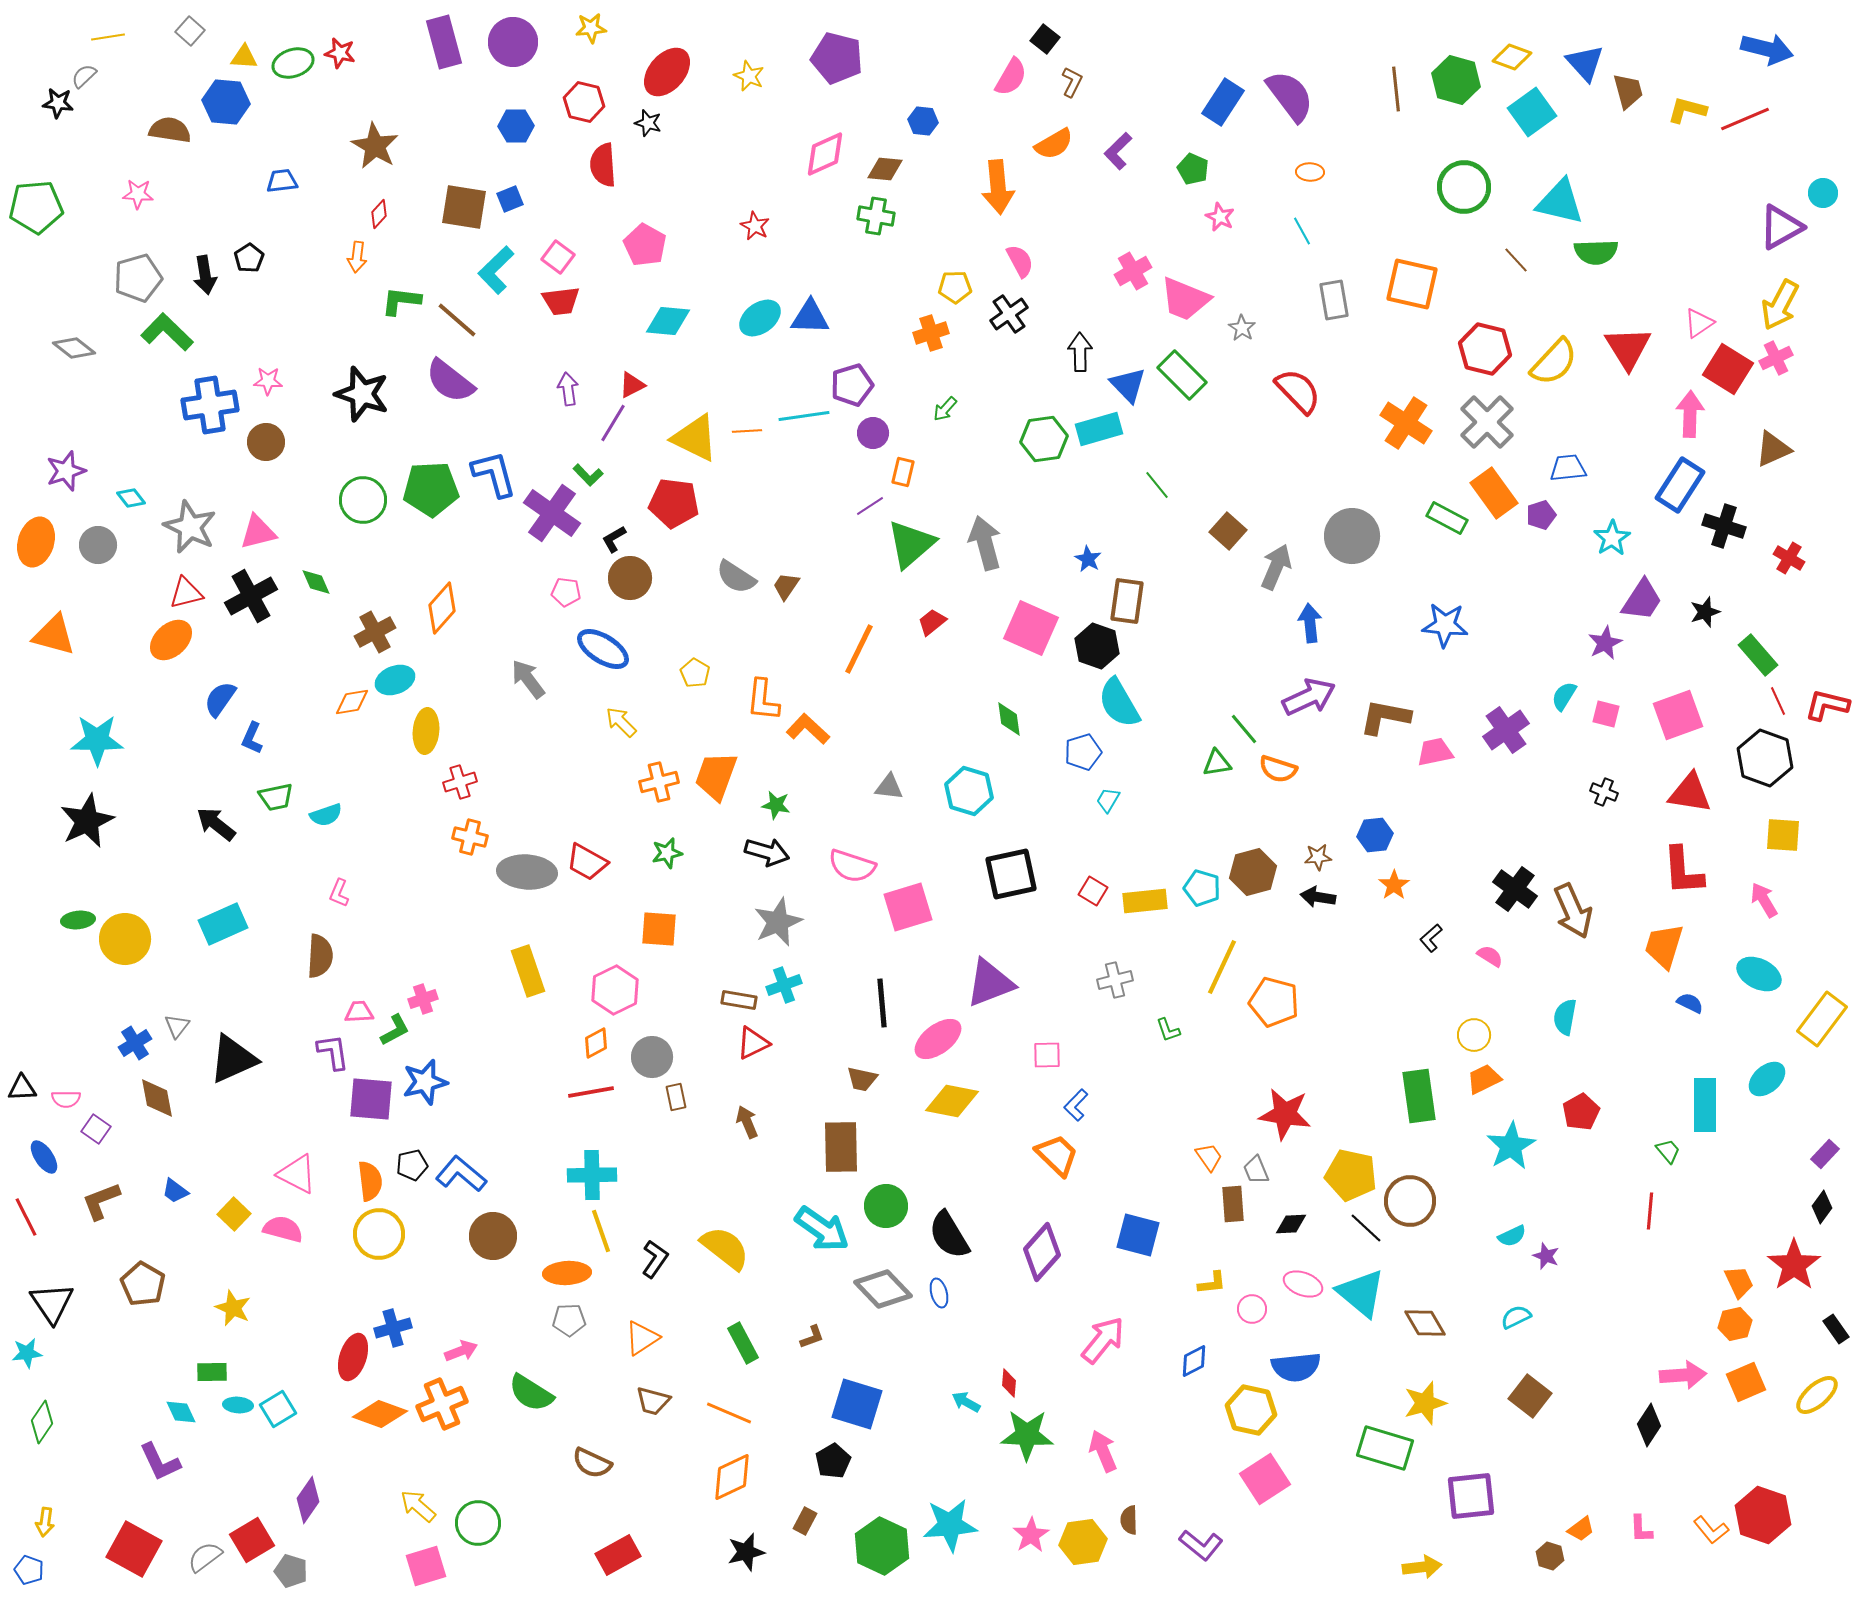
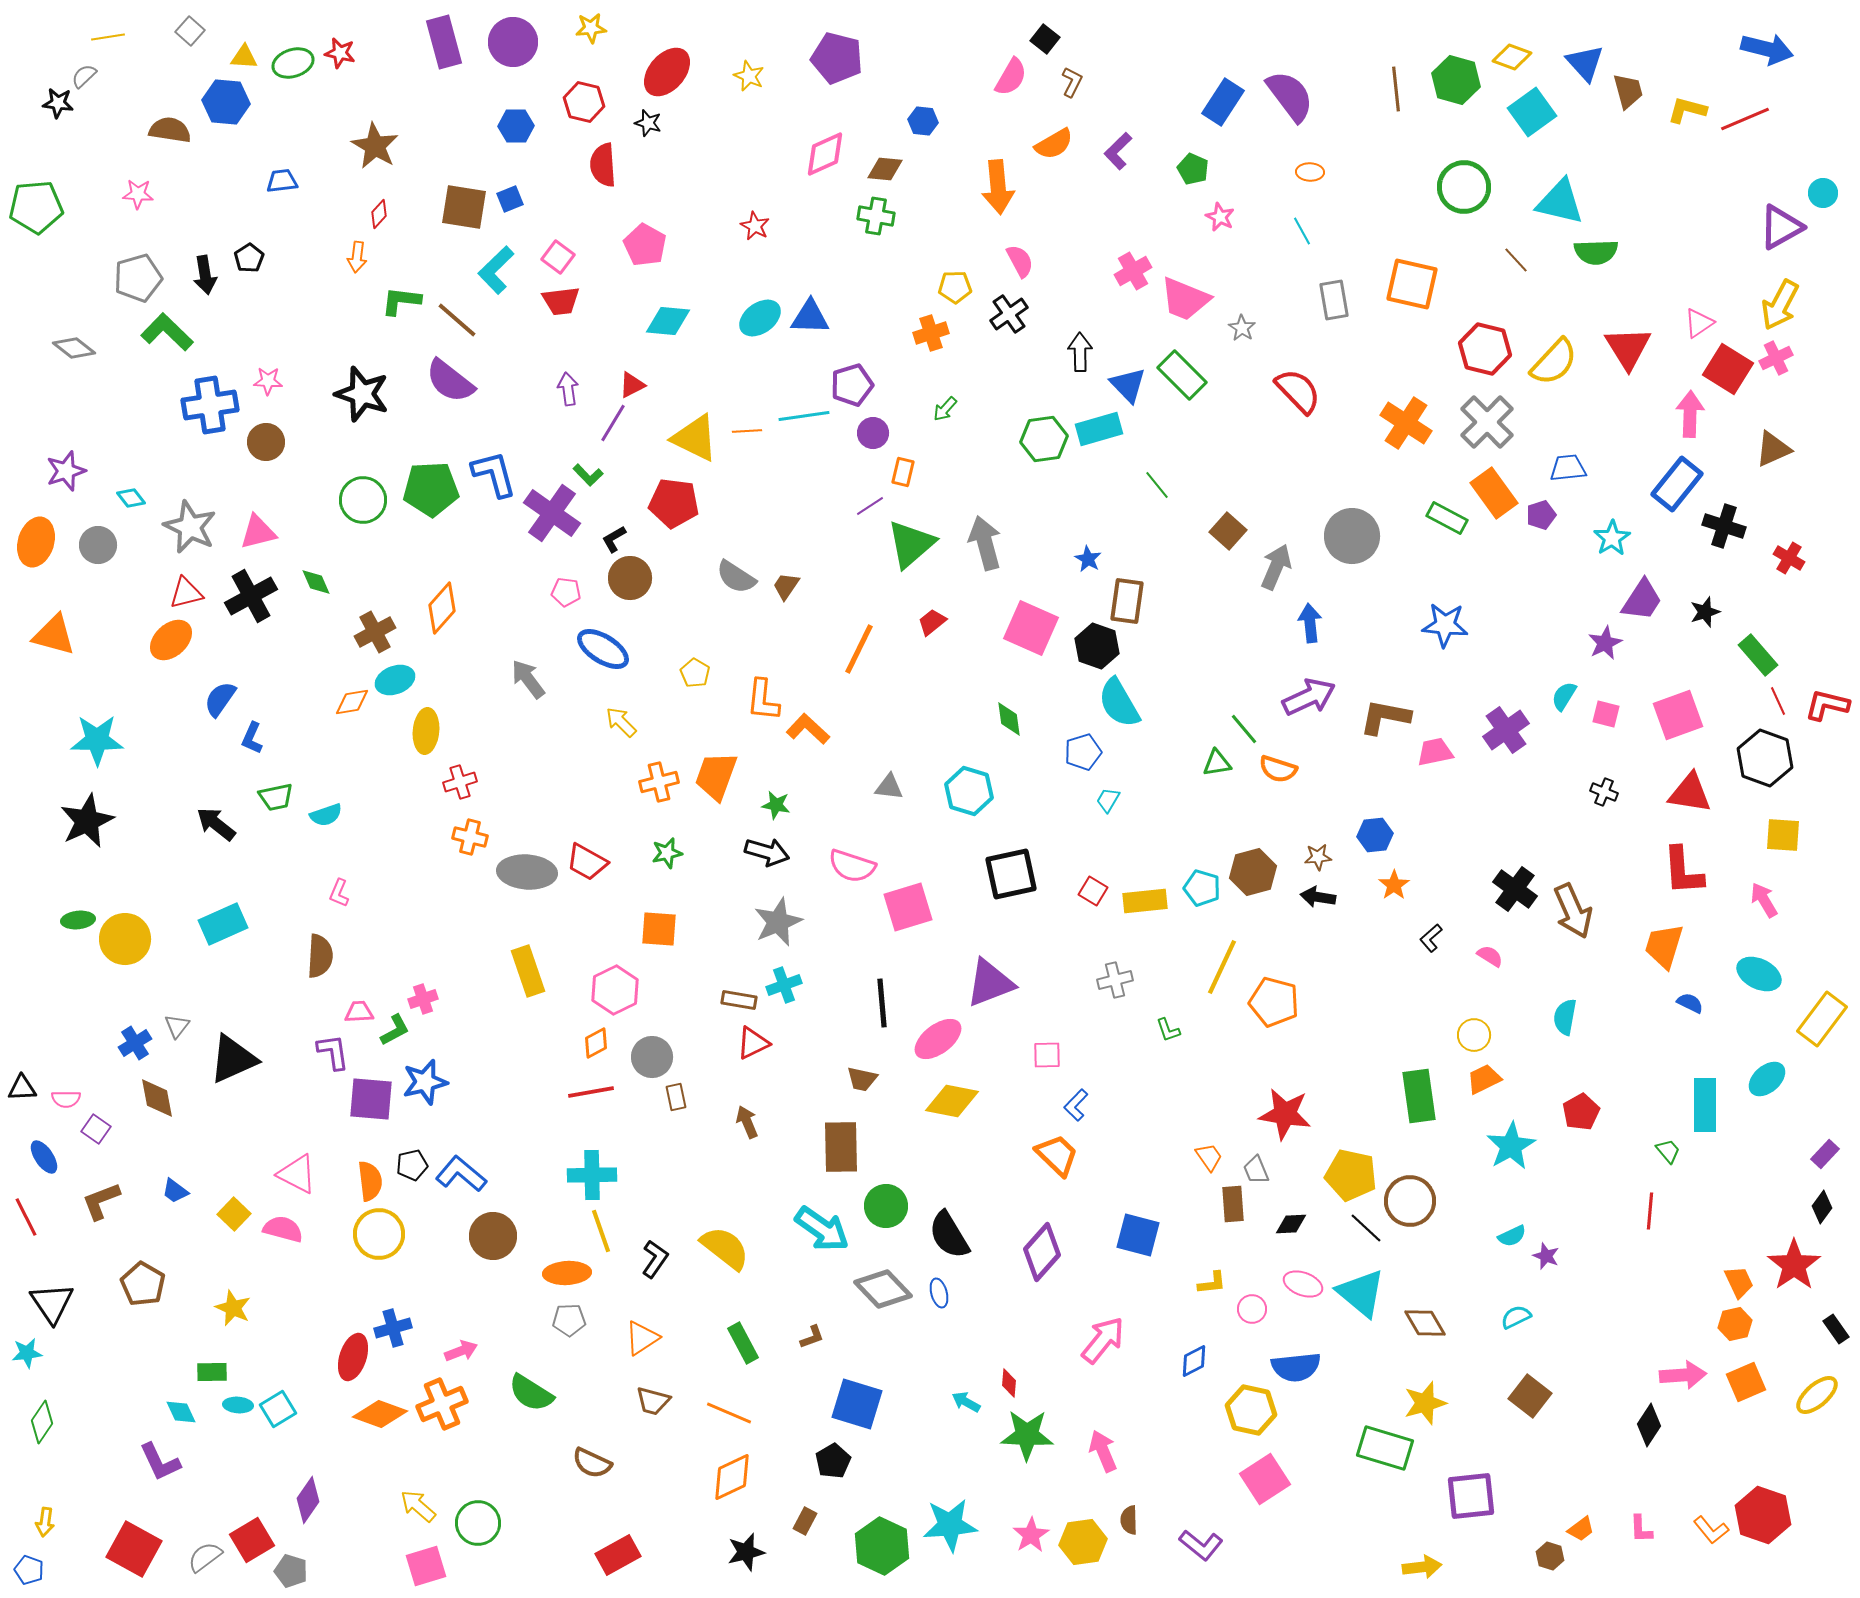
blue rectangle at (1680, 485): moved 3 px left, 1 px up; rotated 6 degrees clockwise
